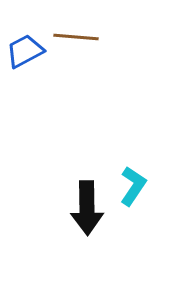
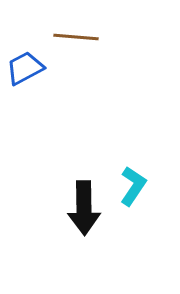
blue trapezoid: moved 17 px down
black arrow: moved 3 px left
